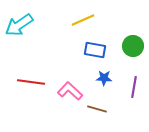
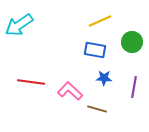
yellow line: moved 17 px right, 1 px down
green circle: moved 1 px left, 4 px up
